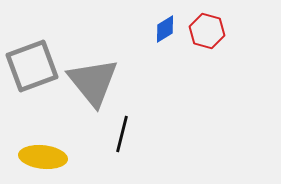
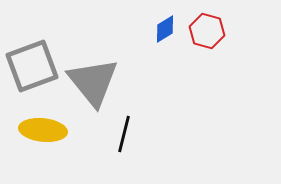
black line: moved 2 px right
yellow ellipse: moved 27 px up
